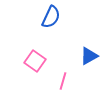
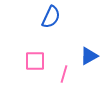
pink square: rotated 35 degrees counterclockwise
pink line: moved 1 px right, 7 px up
